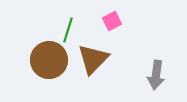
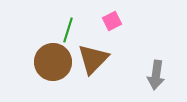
brown circle: moved 4 px right, 2 px down
